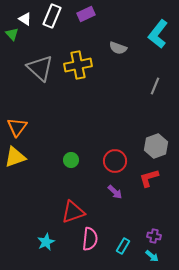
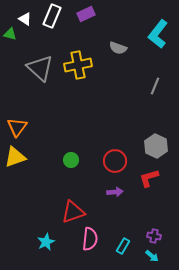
green triangle: moved 2 px left; rotated 32 degrees counterclockwise
gray hexagon: rotated 15 degrees counterclockwise
purple arrow: rotated 49 degrees counterclockwise
